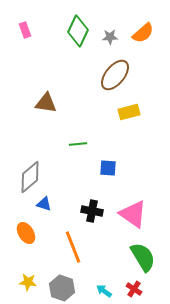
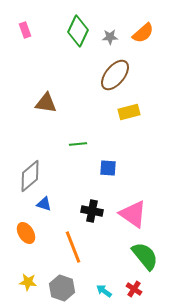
gray diamond: moved 1 px up
green semicircle: moved 2 px right, 1 px up; rotated 8 degrees counterclockwise
